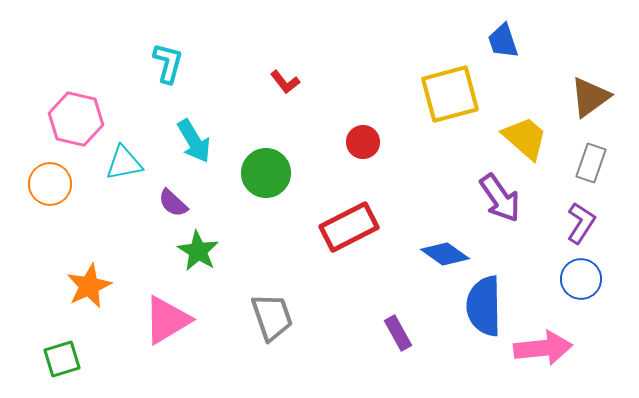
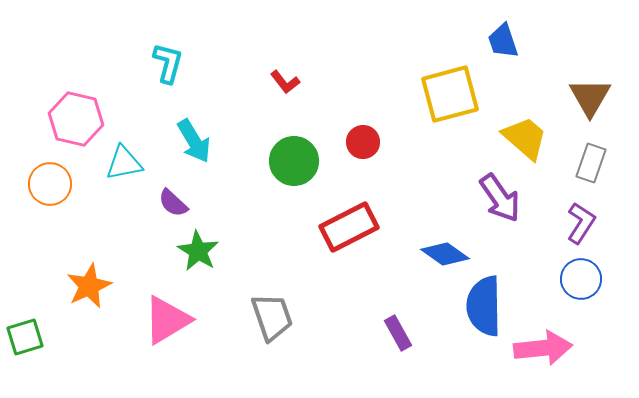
brown triangle: rotated 24 degrees counterclockwise
green circle: moved 28 px right, 12 px up
green square: moved 37 px left, 22 px up
